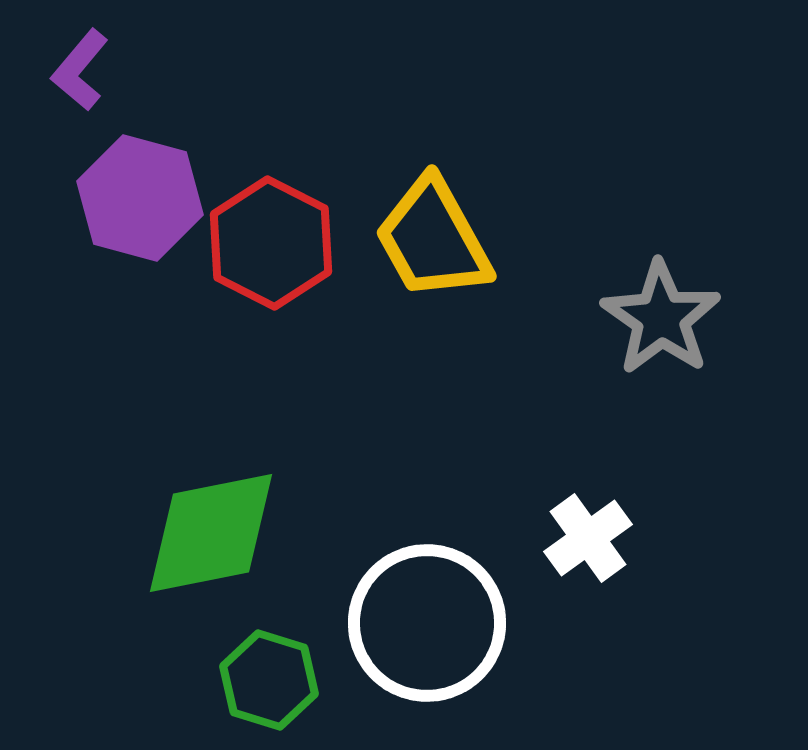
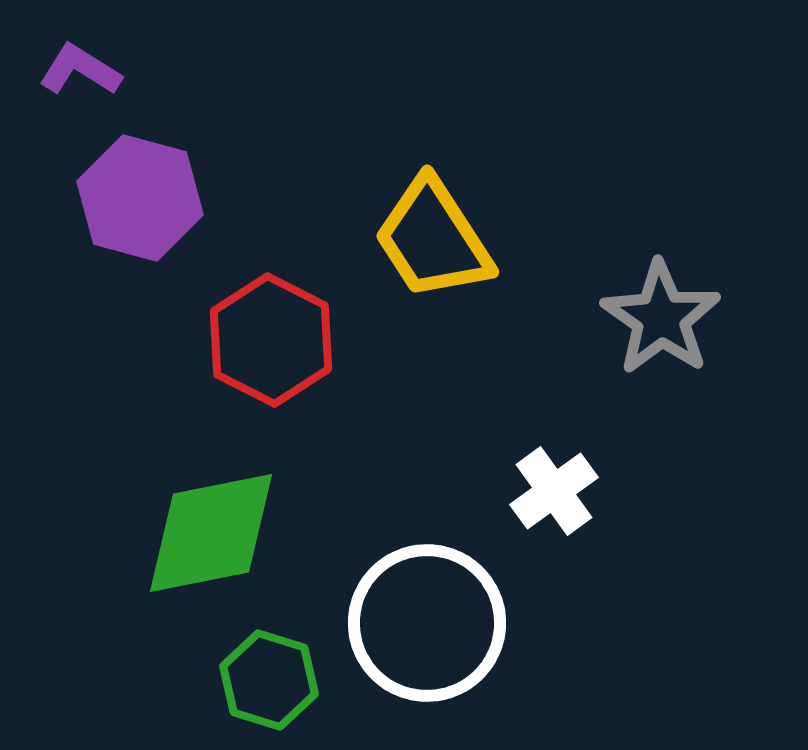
purple L-shape: rotated 82 degrees clockwise
yellow trapezoid: rotated 4 degrees counterclockwise
red hexagon: moved 97 px down
white cross: moved 34 px left, 47 px up
